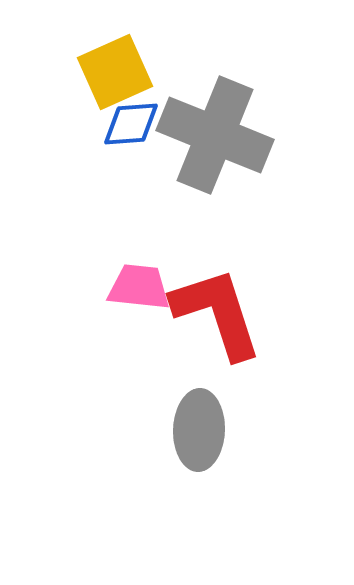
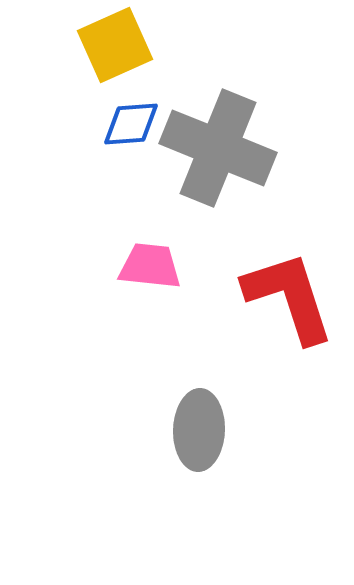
yellow square: moved 27 px up
gray cross: moved 3 px right, 13 px down
pink trapezoid: moved 11 px right, 21 px up
red L-shape: moved 72 px right, 16 px up
